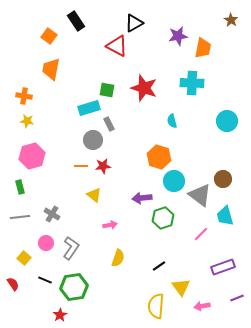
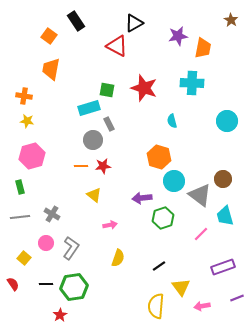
black line at (45, 280): moved 1 px right, 4 px down; rotated 24 degrees counterclockwise
